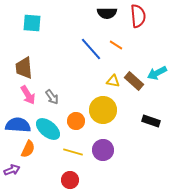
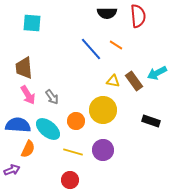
brown rectangle: rotated 12 degrees clockwise
